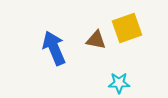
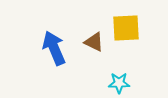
yellow square: moved 1 px left; rotated 16 degrees clockwise
brown triangle: moved 2 px left, 2 px down; rotated 15 degrees clockwise
